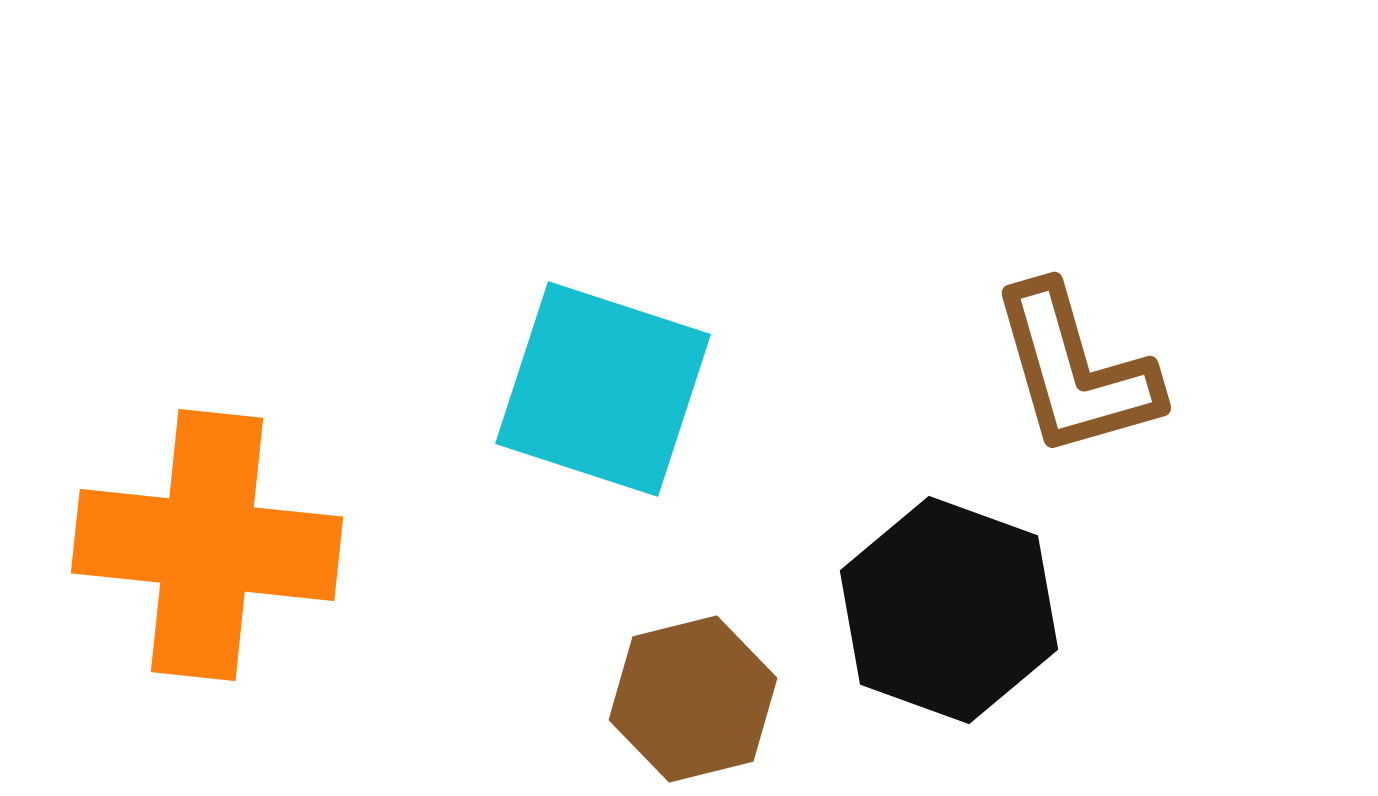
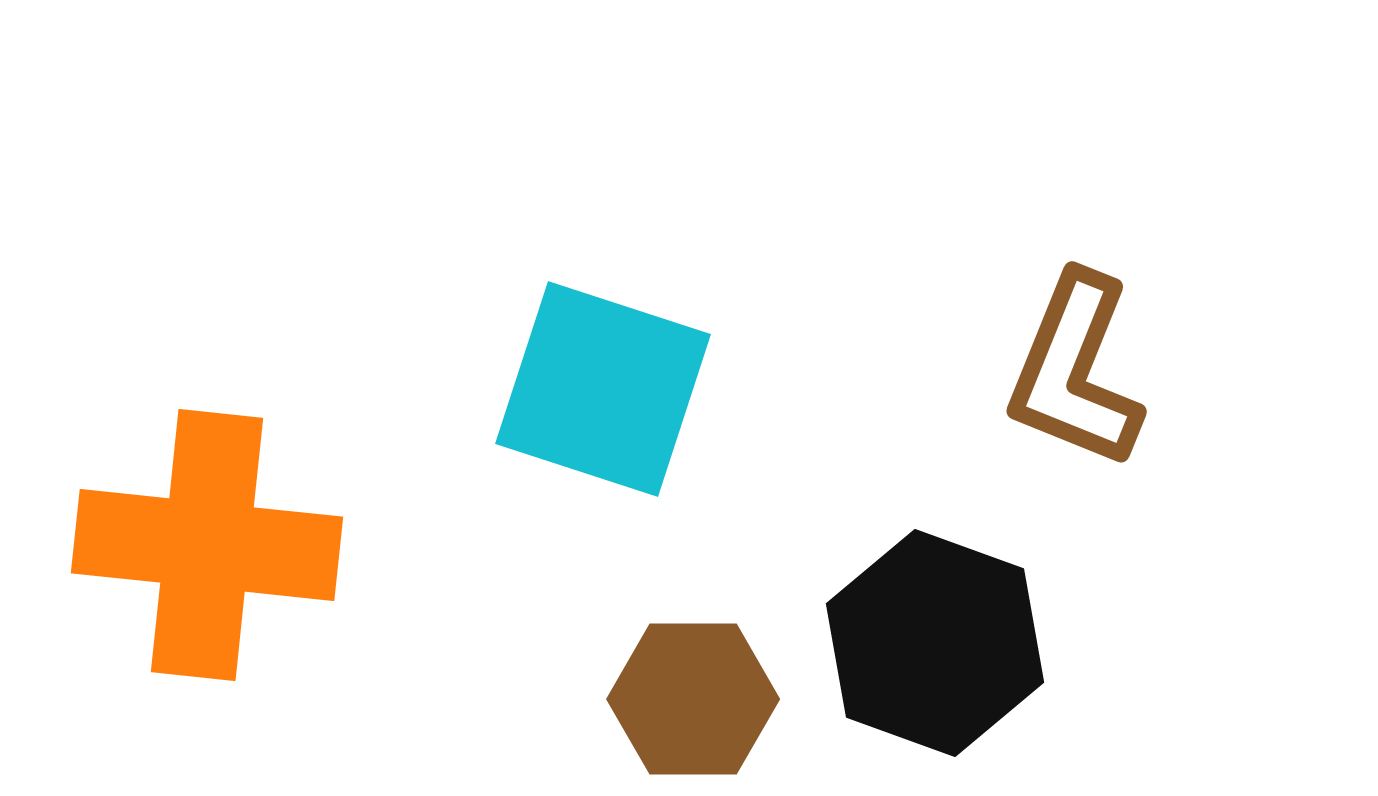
brown L-shape: rotated 38 degrees clockwise
black hexagon: moved 14 px left, 33 px down
brown hexagon: rotated 14 degrees clockwise
